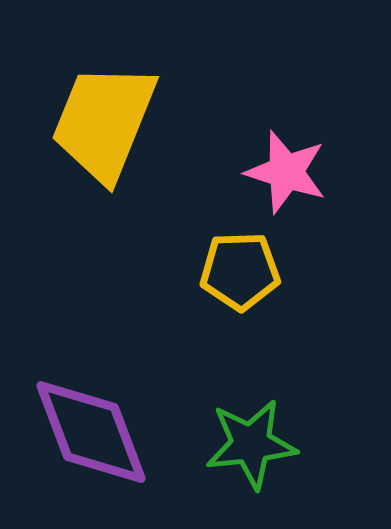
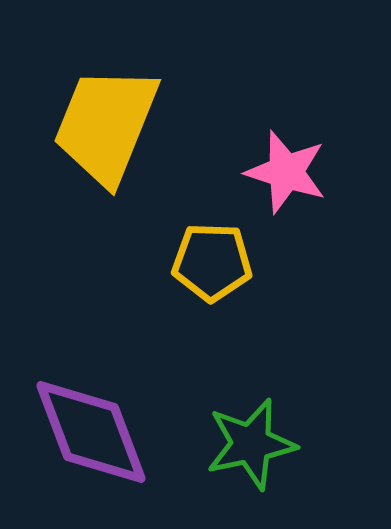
yellow trapezoid: moved 2 px right, 3 px down
yellow pentagon: moved 28 px left, 9 px up; rotated 4 degrees clockwise
green star: rotated 6 degrees counterclockwise
